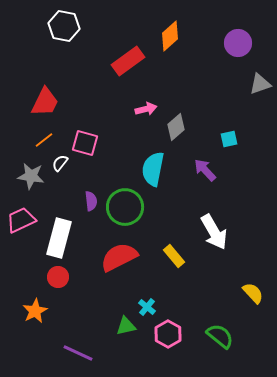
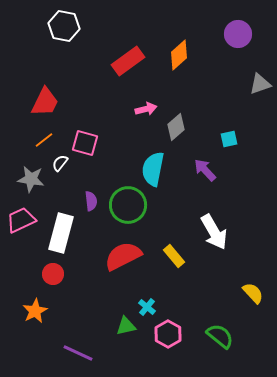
orange diamond: moved 9 px right, 19 px down
purple circle: moved 9 px up
gray star: moved 3 px down
green circle: moved 3 px right, 2 px up
white rectangle: moved 2 px right, 5 px up
red semicircle: moved 4 px right, 1 px up
red circle: moved 5 px left, 3 px up
